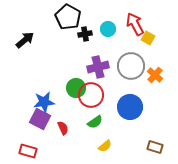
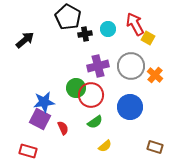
purple cross: moved 1 px up
